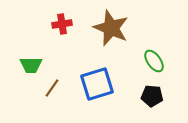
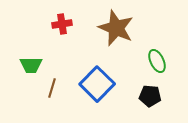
brown star: moved 5 px right
green ellipse: moved 3 px right; rotated 10 degrees clockwise
blue square: rotated 28 degrees counterclockwise
brown line: rotated 18 degrees counterclockwise
black pentagon: moved 2 px left
